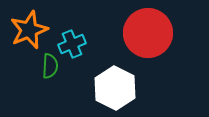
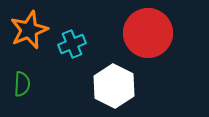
green semicircle: moved 28 px left, 18 px down
white hexagon: moved 1 px left, 2 px up
